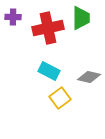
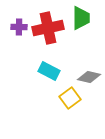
purple cross: moved 6 px right, 10 px down
yellow square: moved 10 px right
